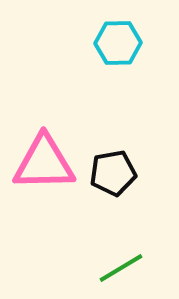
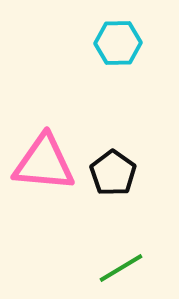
pink triangle: rotated 6 degrees clockwise
black pentagon: rotated 27 degrees counterclockwise
